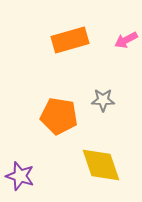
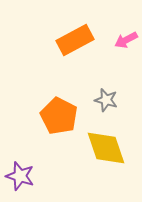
orange rectangle: moved 5 px right; rotated 12 degrees counterclockwise
gray star: moved 3 px right; rotated 15 degrees clockwise
orange pentagon: rotated 18 degrees clockwise
yellow diamond: moved 5 px right, 17 px up
